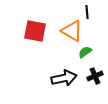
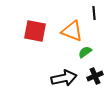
black line: moved 7 px right, 1 px down
orange triangle: rotated 10 degrees counterclockwise
